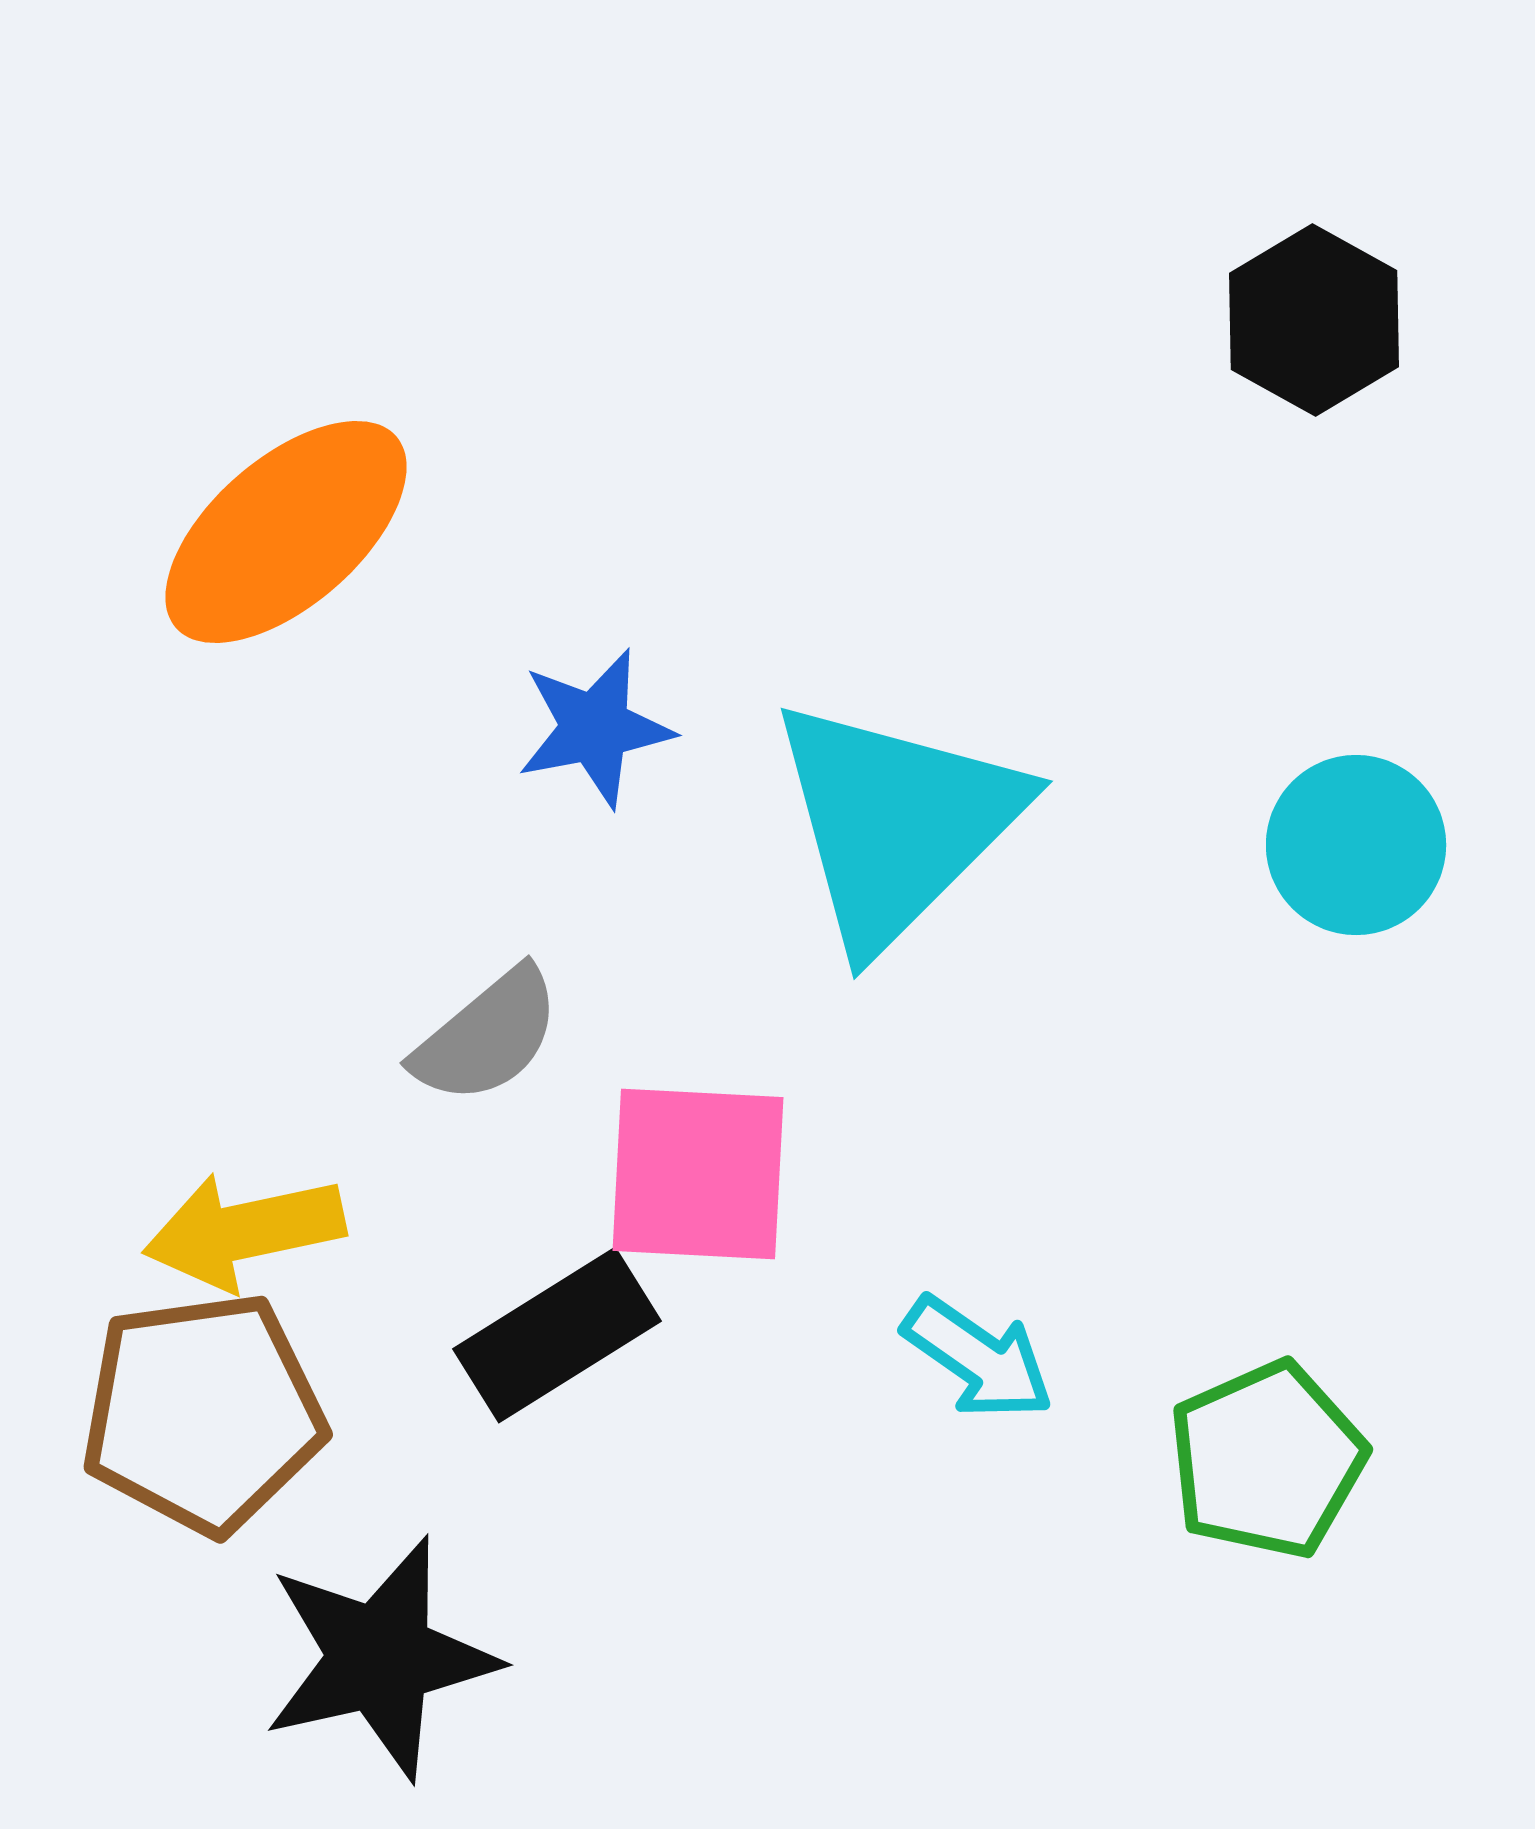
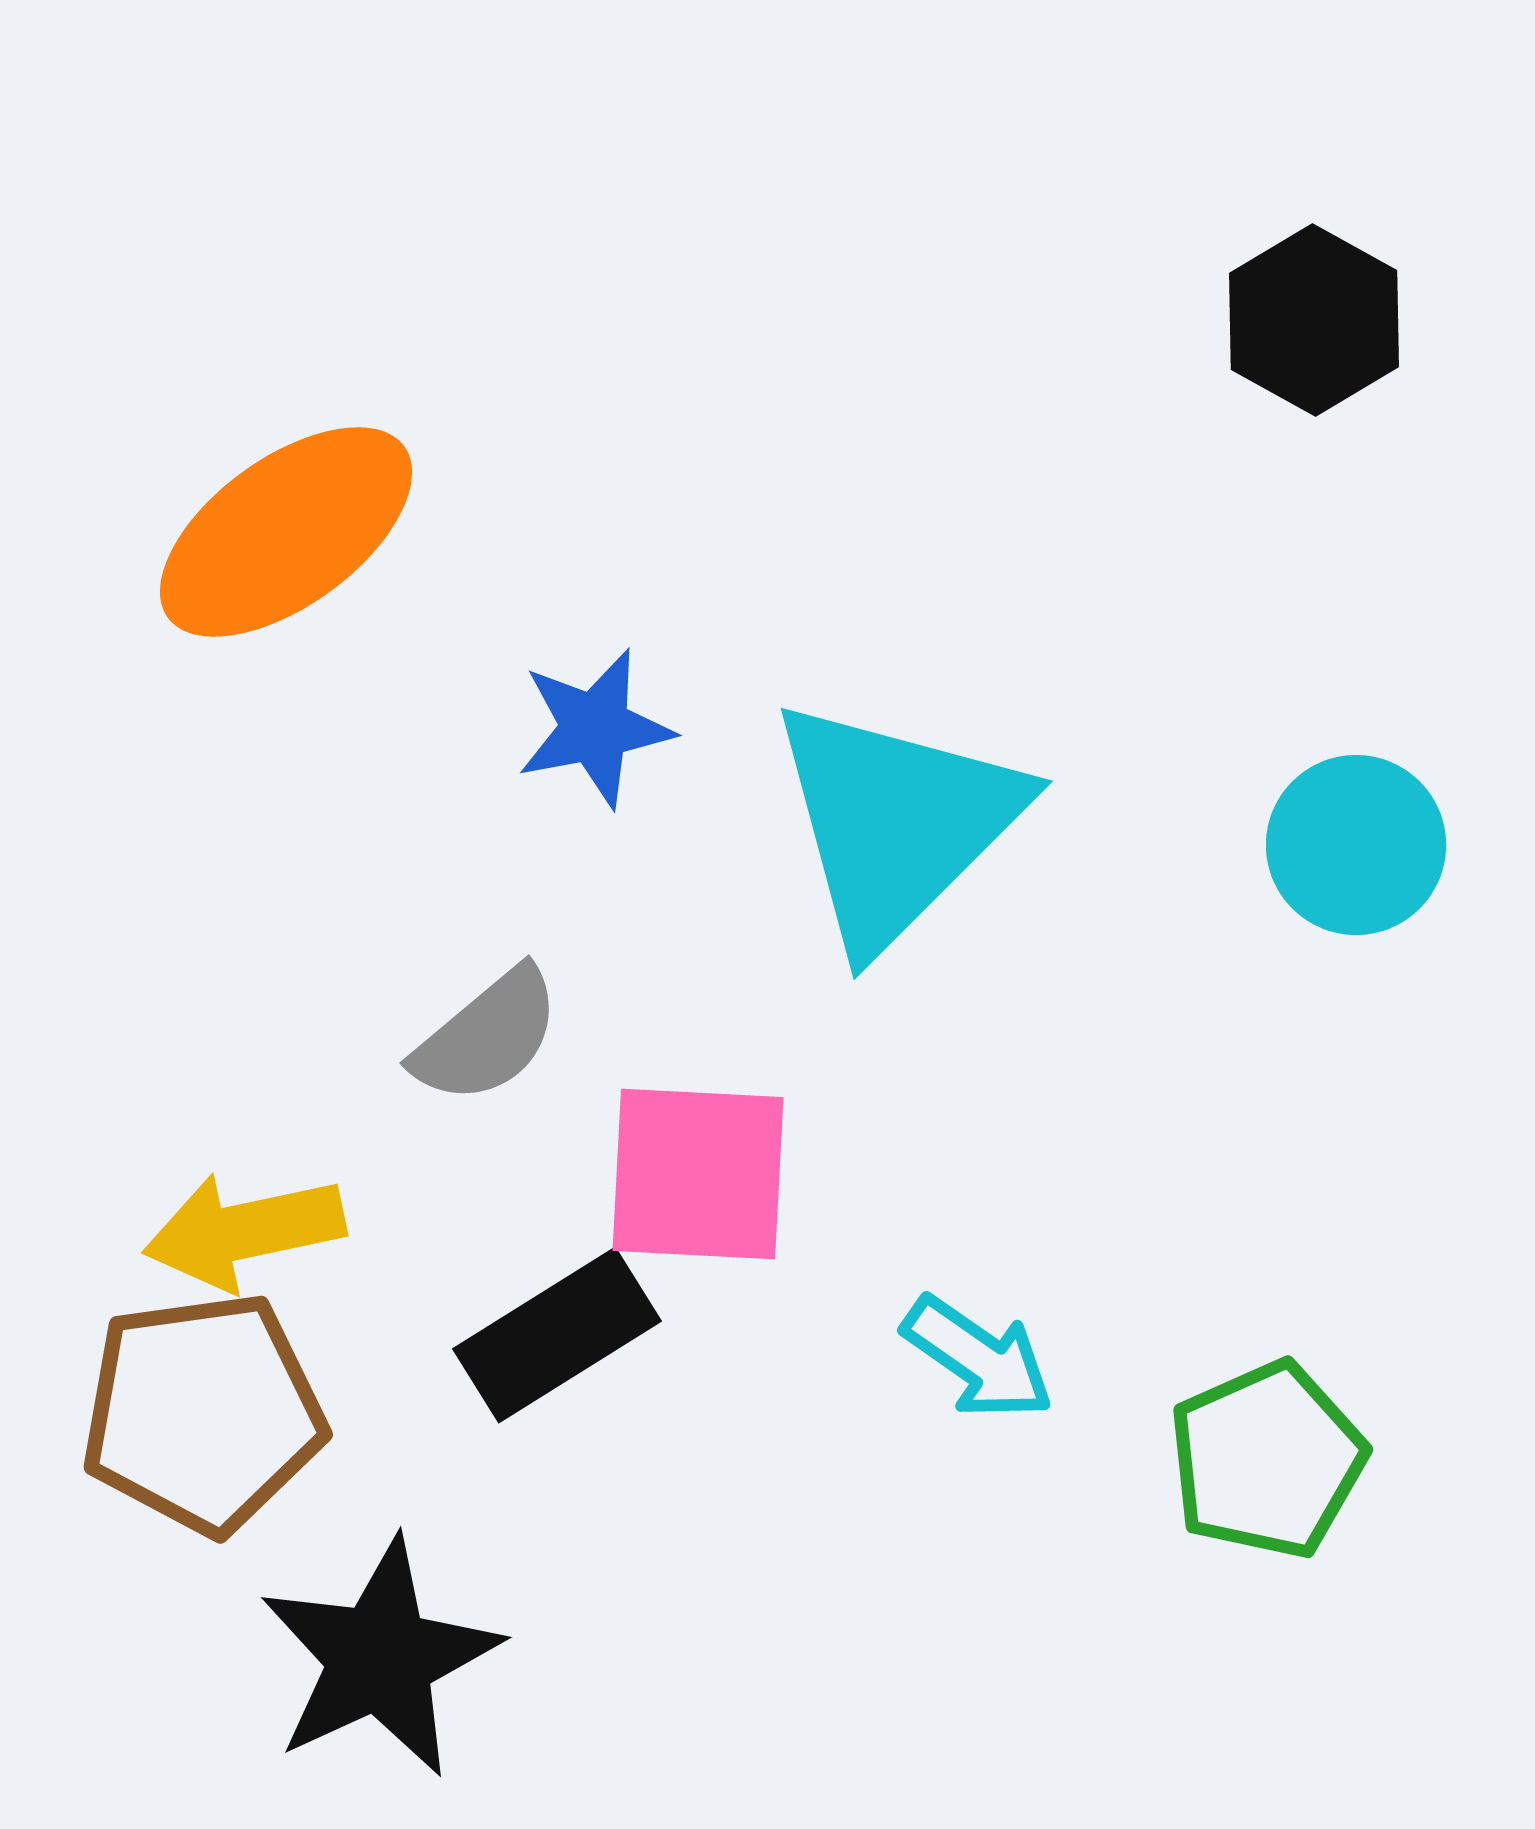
orange ellipse: rotated 5 degrees clockwise
black star: rotated 12 degrees counterclockwise
